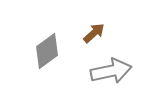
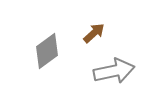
gray arrow: moved 3 px right
